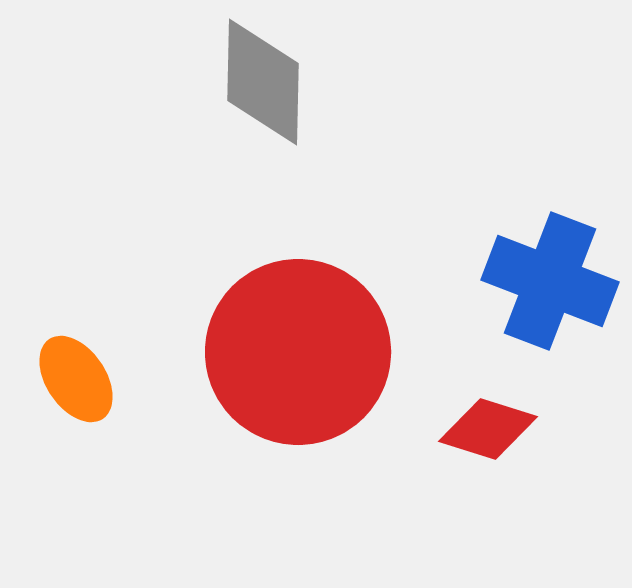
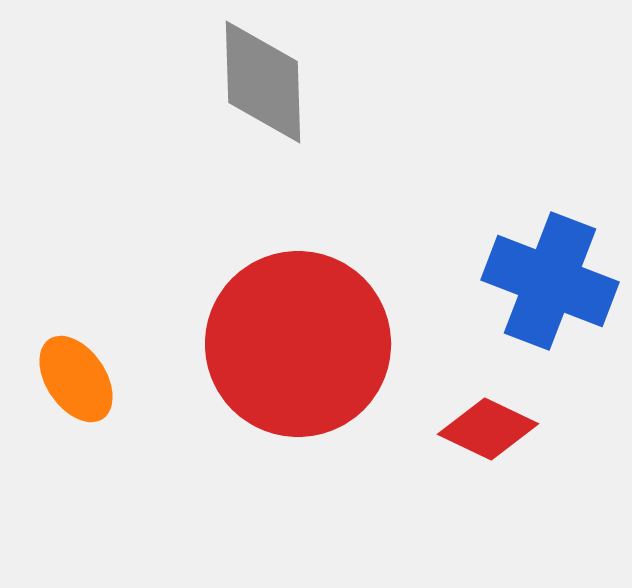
gray diamond: rotated 3 degrees counterclockwise
red circle: moved 8 px up
red diamond: rotated 8 degrees clockwise
